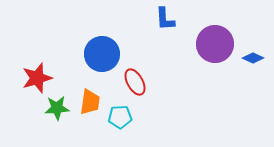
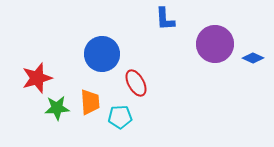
red ellipse: moved 1 px right, 1 px down
orange trapezoid: rotated 12 degrees counterclockwise
